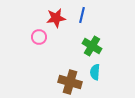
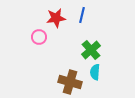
green cross: moved 1 px left, 4 px down; rotated 18 degrees clockwise
